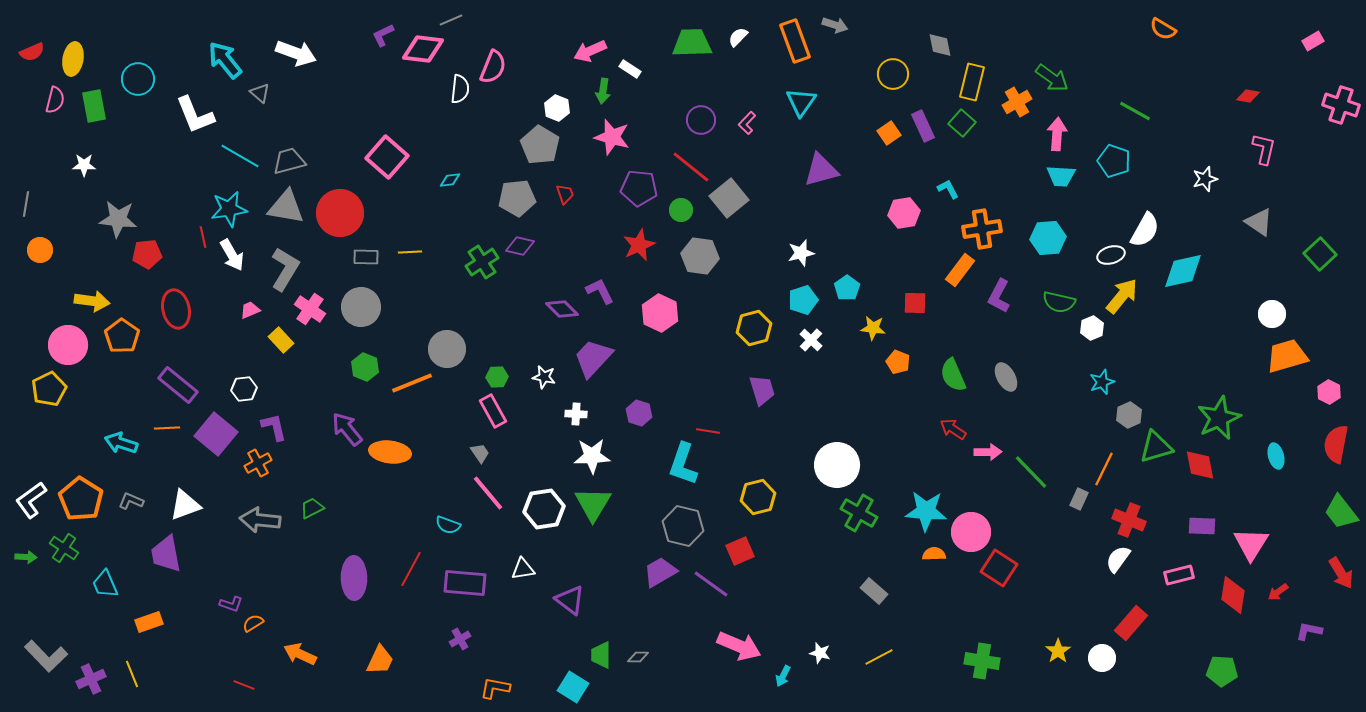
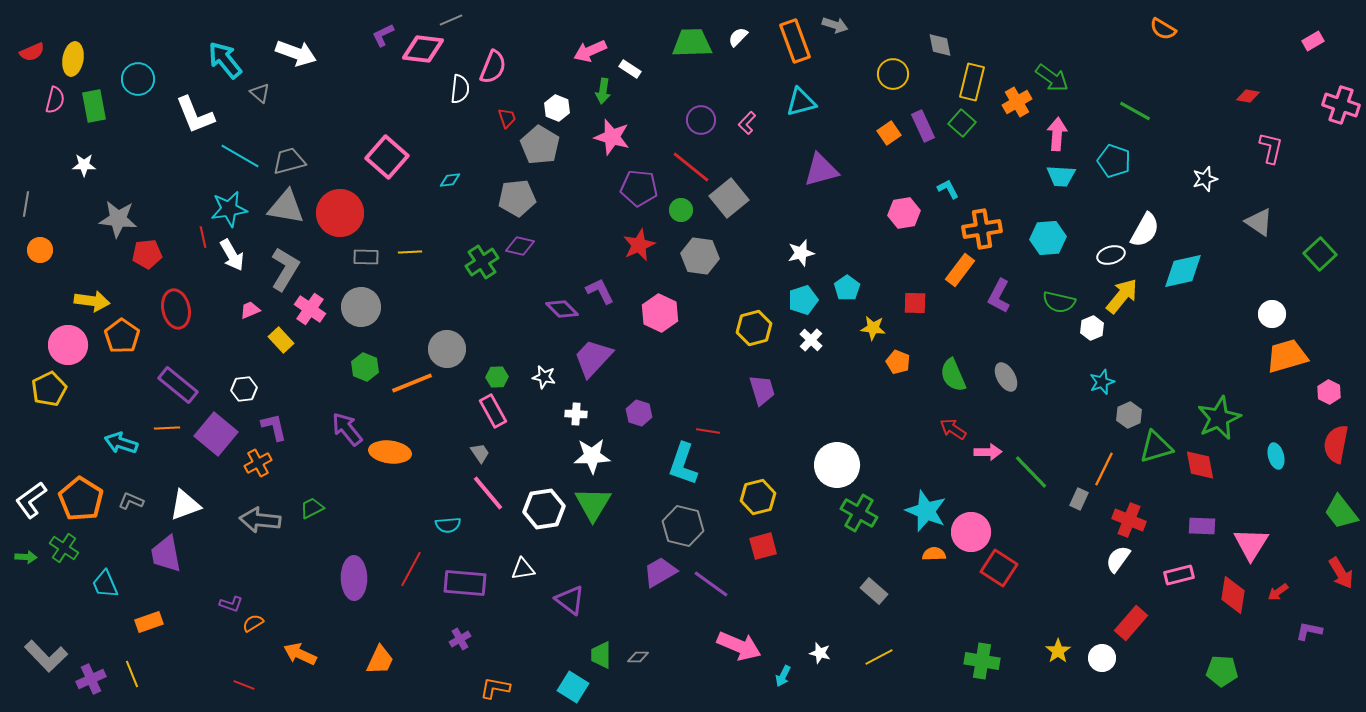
cyan triangle at (801, 102): rotated 40 degrees clockwise
pink L-shape at (1264, 149): moved 7 px right, 1 px up
red trapezoid at (565, 194): moved 58 px left, 76 px up
cyan star at (926, 511): rotated 18 degrees clockwise
cyan semicircle at (448, 525): rotated 25 degrees counterclockwise
red square at (740, 551): moved 23 px right, 5 px up; rotated 8 degrees clockwise
